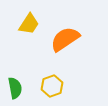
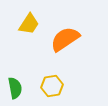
yellow hexagon: rotated 10 degrees clockwise
